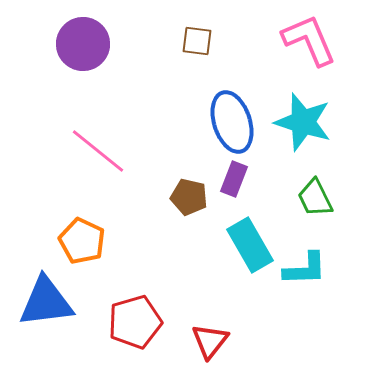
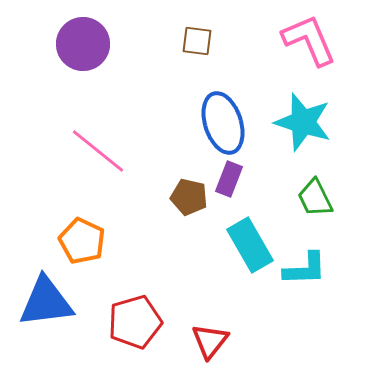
blue ellipse: moved 9 px left, 1 px down
purple rectangle: moved 5 px left
